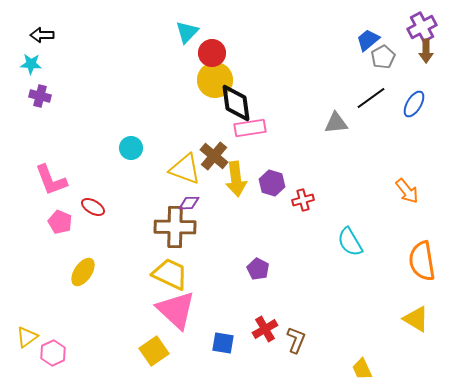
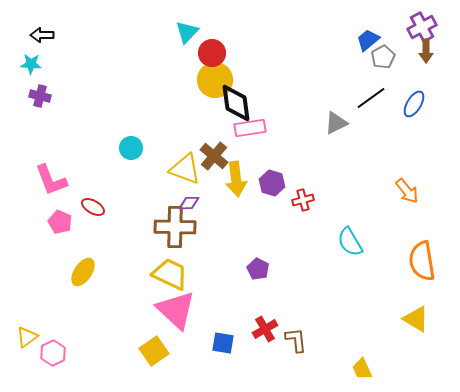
gray triangle at (336, 123): rotated 20 degrees counterclockwise
brown L-shape at (296, 340): rotated 28 degrees counterclockwise
